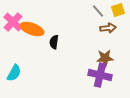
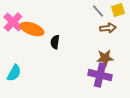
black semicircle: moved 1 px right
